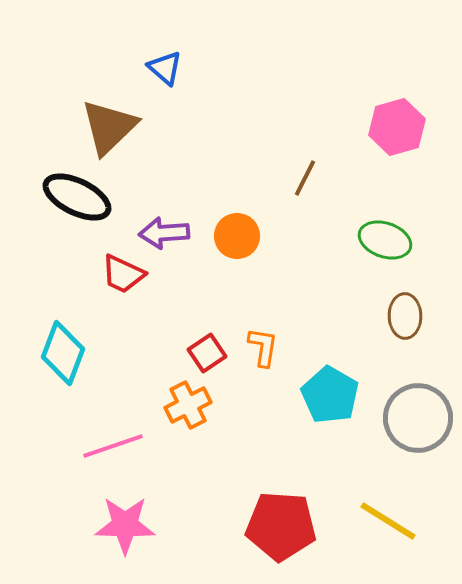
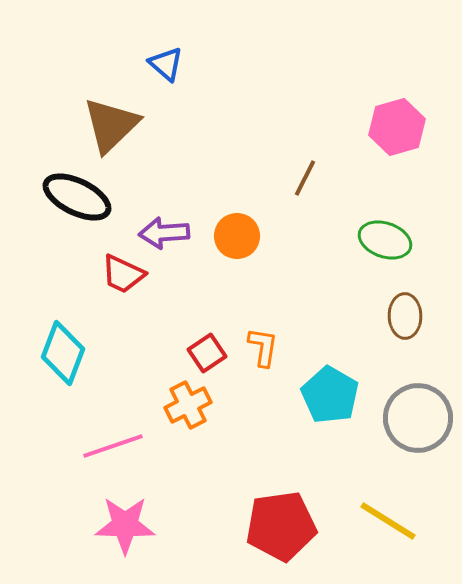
blue triangle: moved 1 px right, 4 px up
brown triangle: moved 2 px right, 2 px up
red pentagon: rotated 12 degrees counterclockwise
